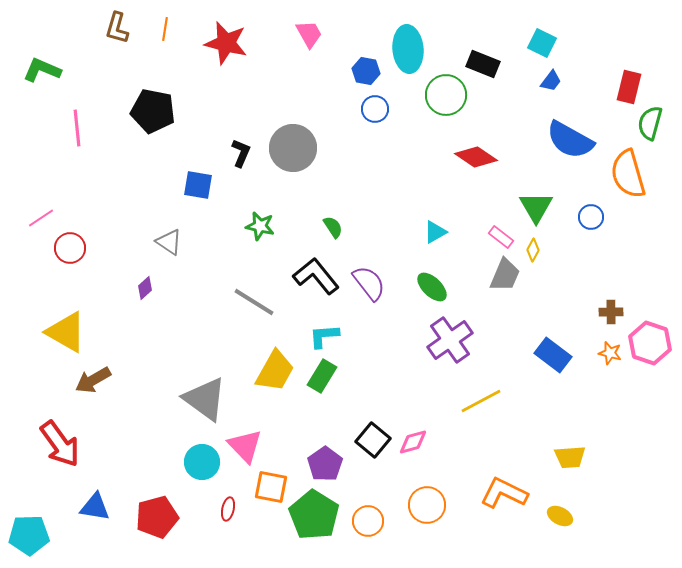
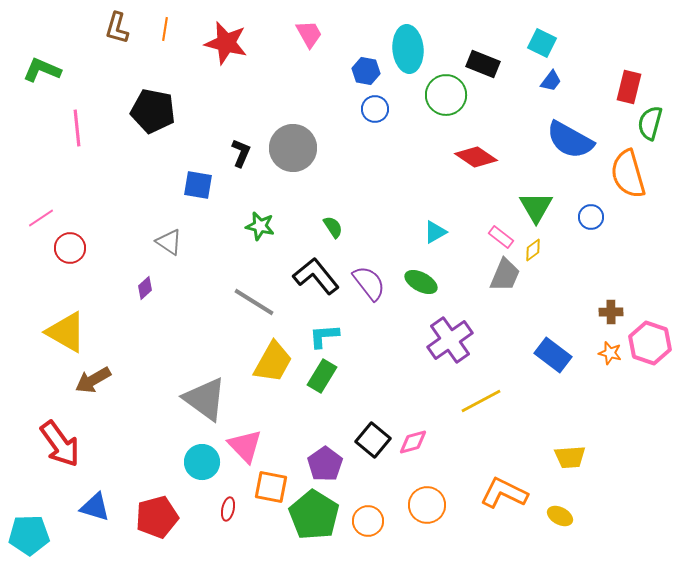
yellow diamond at (533, 250): rotated 25 degrees clockwise
green ellipse at (432, 287): moved 11 px left, 5 px up; rotated 16 degrees counterclockwise
yellow trapezoid at (275, 371): moved 2 px left, 9 px up
blue triangle at (95, 507): rotated 8 degrees clockwise
